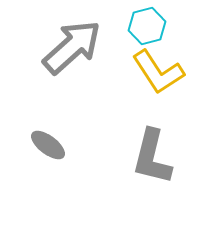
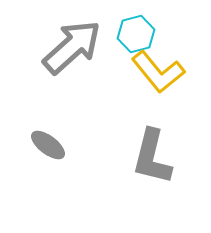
cyan hexagon: moved 11 px left, 8 px down
yellow L-shape: rotated 6 degrees counterclockwise
